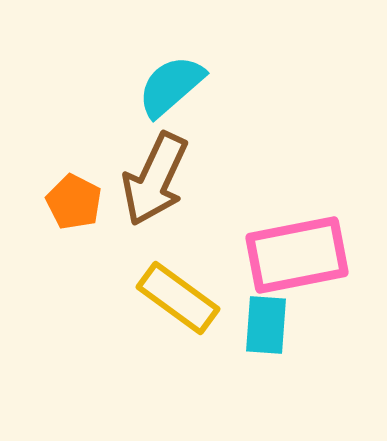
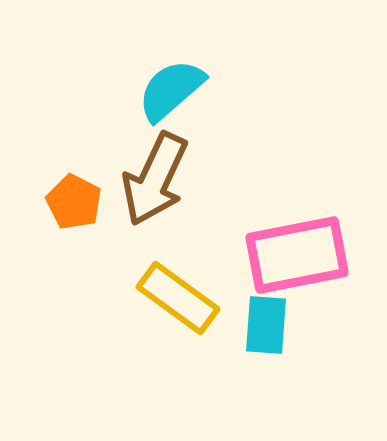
cyan semicircle: moved 4 px down
